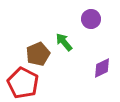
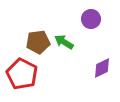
green arrow: rotated 18 degrees counterclockwise
brown pentagon: moved 12 px up; rotated 15 degrees clockwise
red pentagon: moved 1 px left, 9 px up
